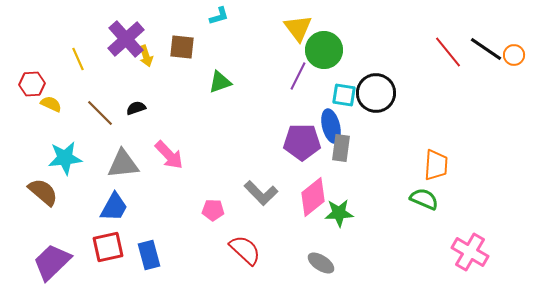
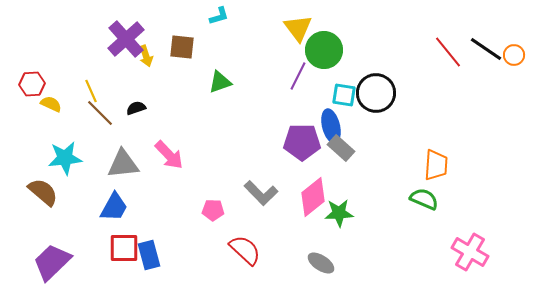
yellow line: moved 13 px right, 32 px down
gray rectangle: rotated 56 degrees counterclockwise
red square: moved 16 px right, 1 px down; rotated 12 degrees clockwise
